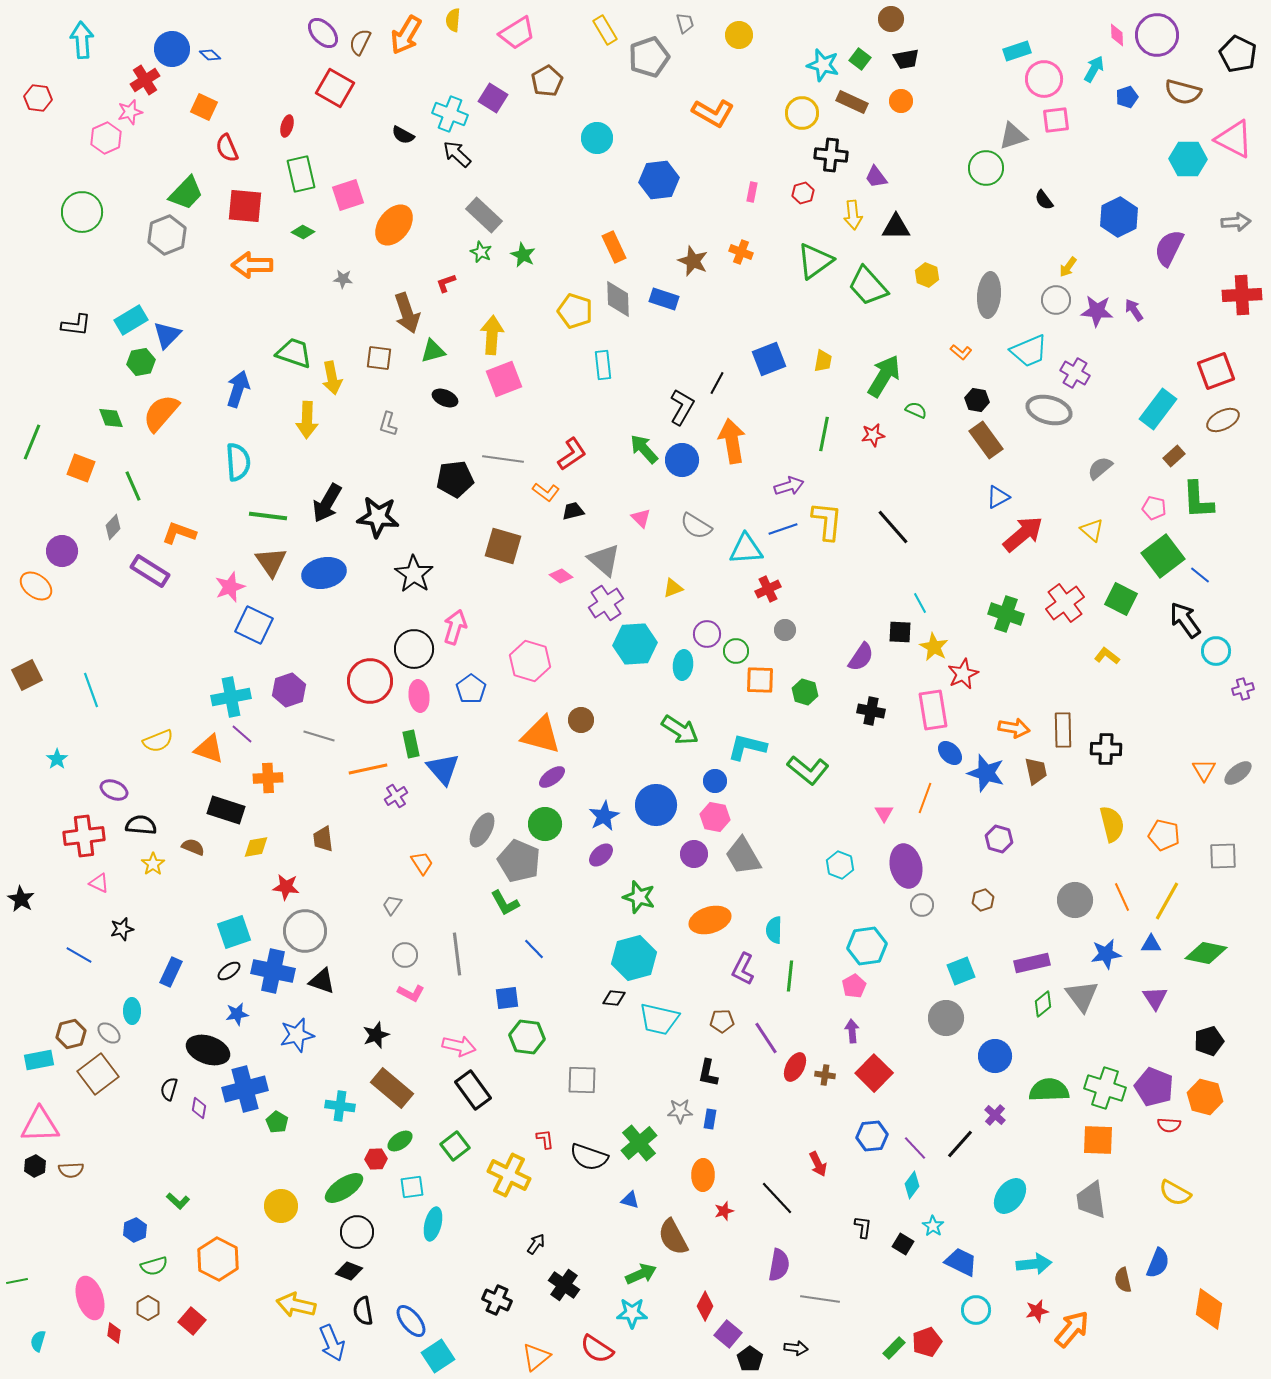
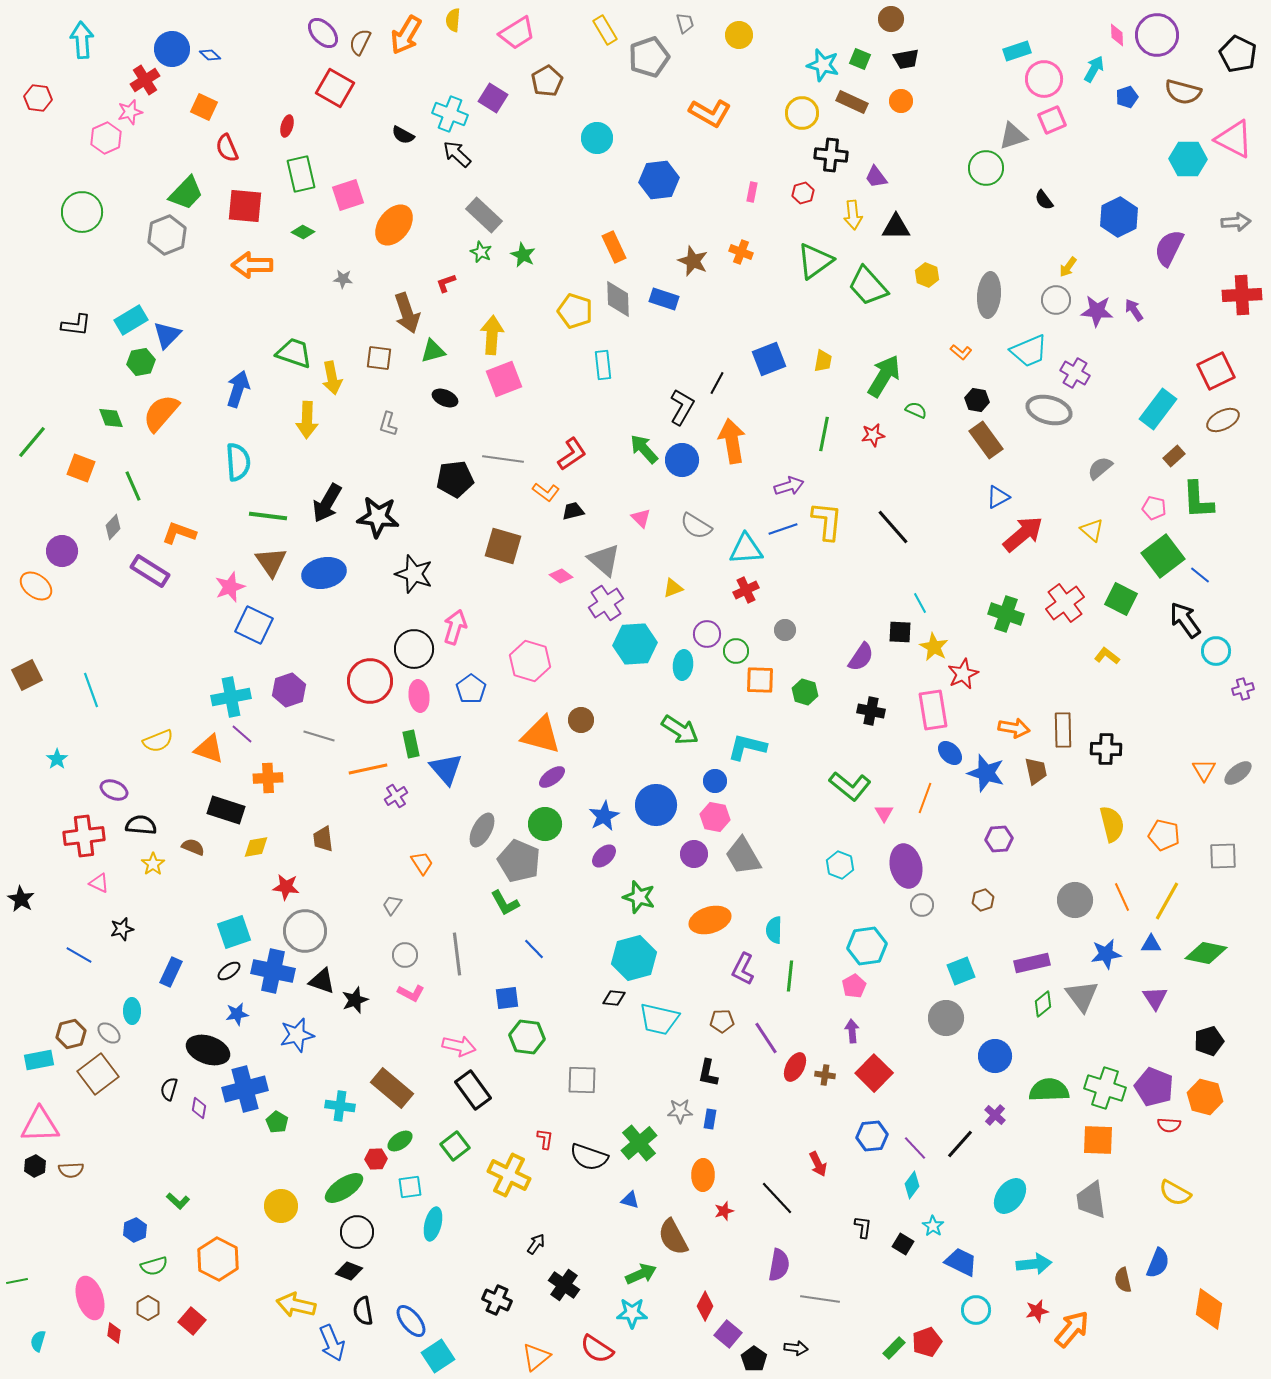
green square at (860, 59): rotated 15 degrees counterclockwise
orange L-shape at (713, 113): moved 3 px left
pink square at (1056, 120): moved 4 px left; rotated 16 degrees counterclockwise
red square at (1216, 371): rotated 6 degrees counterclockwise
green line at (32, 442): rotated 18 degrees clockwise
black star at (414, 574): rotated 15 degrees counterclockwise
red cross at (768, 589): moved 22 px left, 1 px down
blue triangle at (443, 769): moved 3 px right
green L-shape at (808, 770): moved 42 px right, 16 px down
purple hexagon at (999, 839): rotated 20 degrees counterclockwise
purple ellipse at (601, 855): moved 3 px right, 1 px down
black star at (376, 1035): moved 21 px left, 35 px up
red L-shape at (545, 1139): rotated 15 degrees clockwise
cyan square at (412, 1187): moved 2 px left
black pentagon at (750, 1359): moved 4 px right
